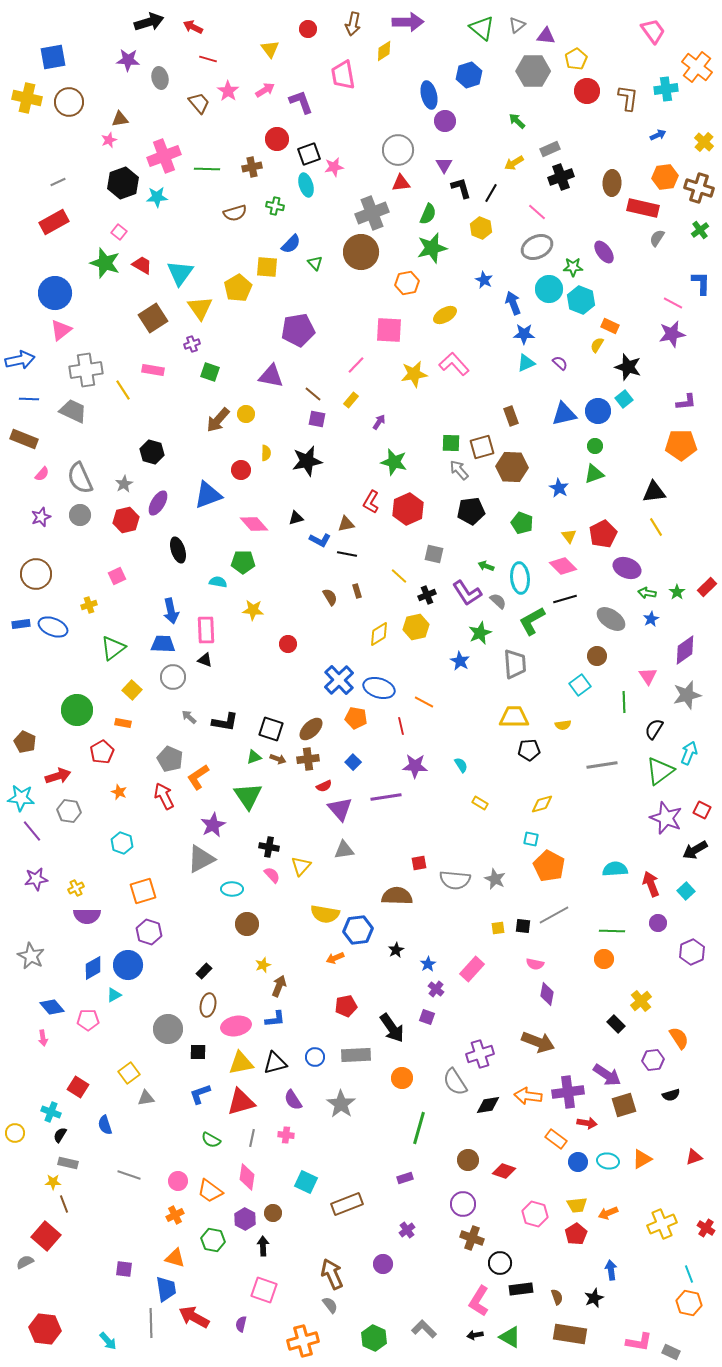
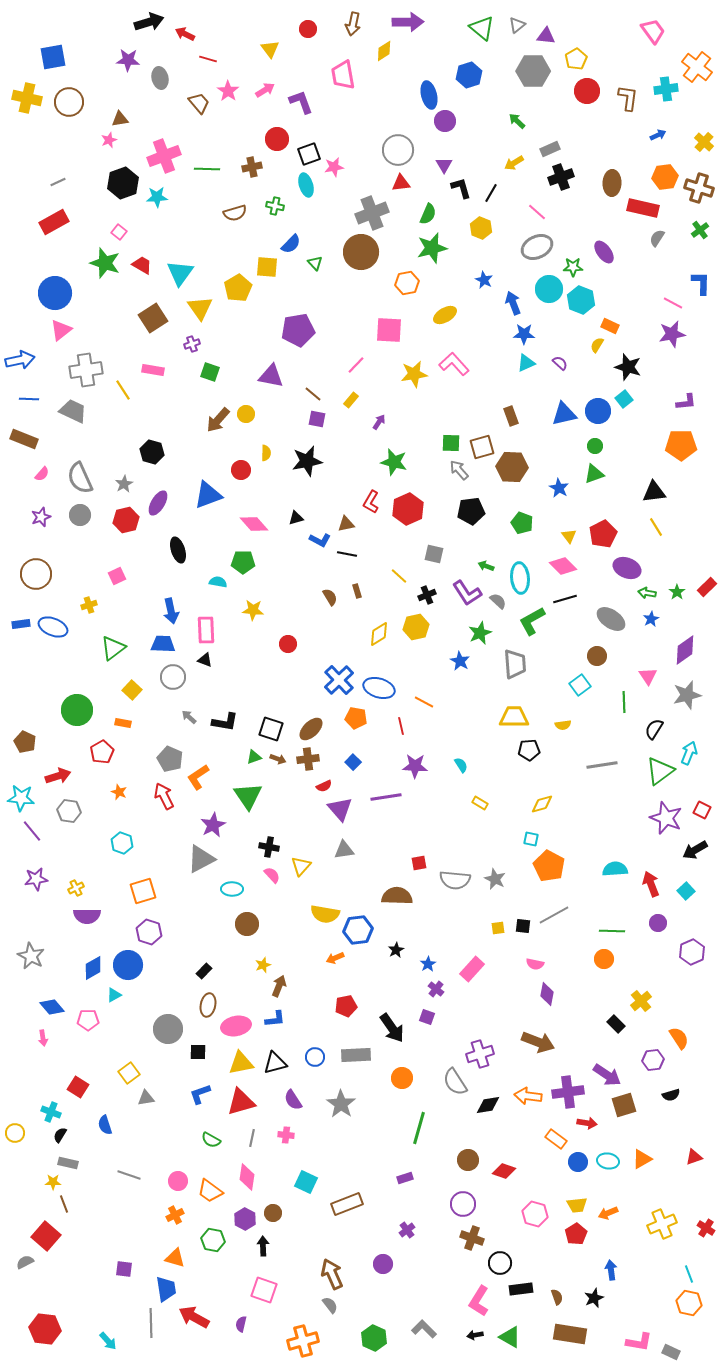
red arrow at (193, 27): moved 8 px left, 7 px down
